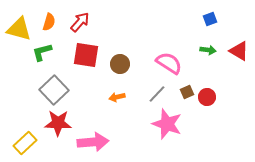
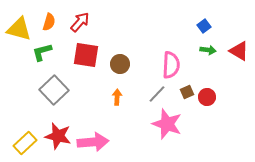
blue square: moved 6 px left, 7 px down; rotated 16 degrees counterclockwise
pink semicircle: moved 2 px right, 2 px down; rotated 60 degrees clockwise
orange arrow: rotated 105 degrees clockwise
red star: moved 13 px down; rotated 12 degrees clockwise
